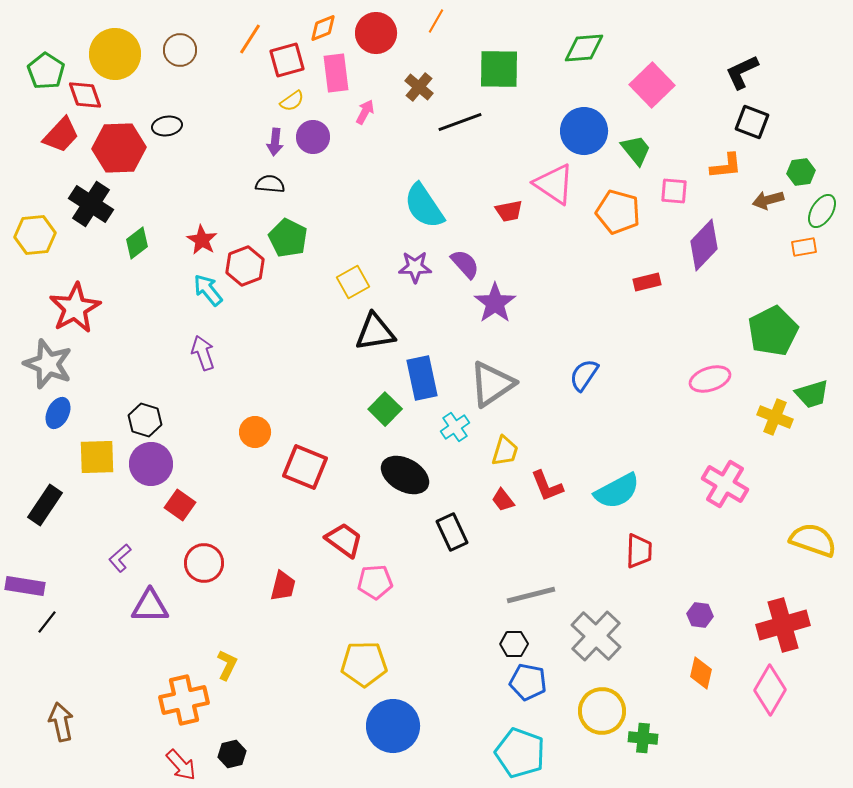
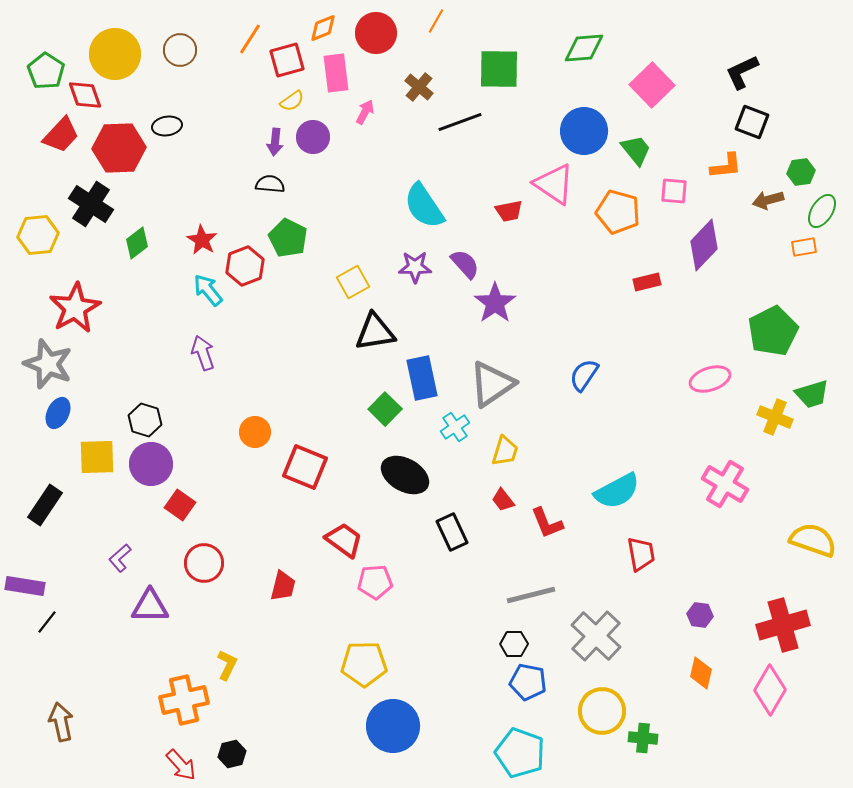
yellow hexagon at (35, 235): moved 3 px right
red L-shape at (547, 486): moved 37 px down
red trapezoid at (639, 551): moved 2 px right, 3 px down; rotated 12 degrees counterclockwise
